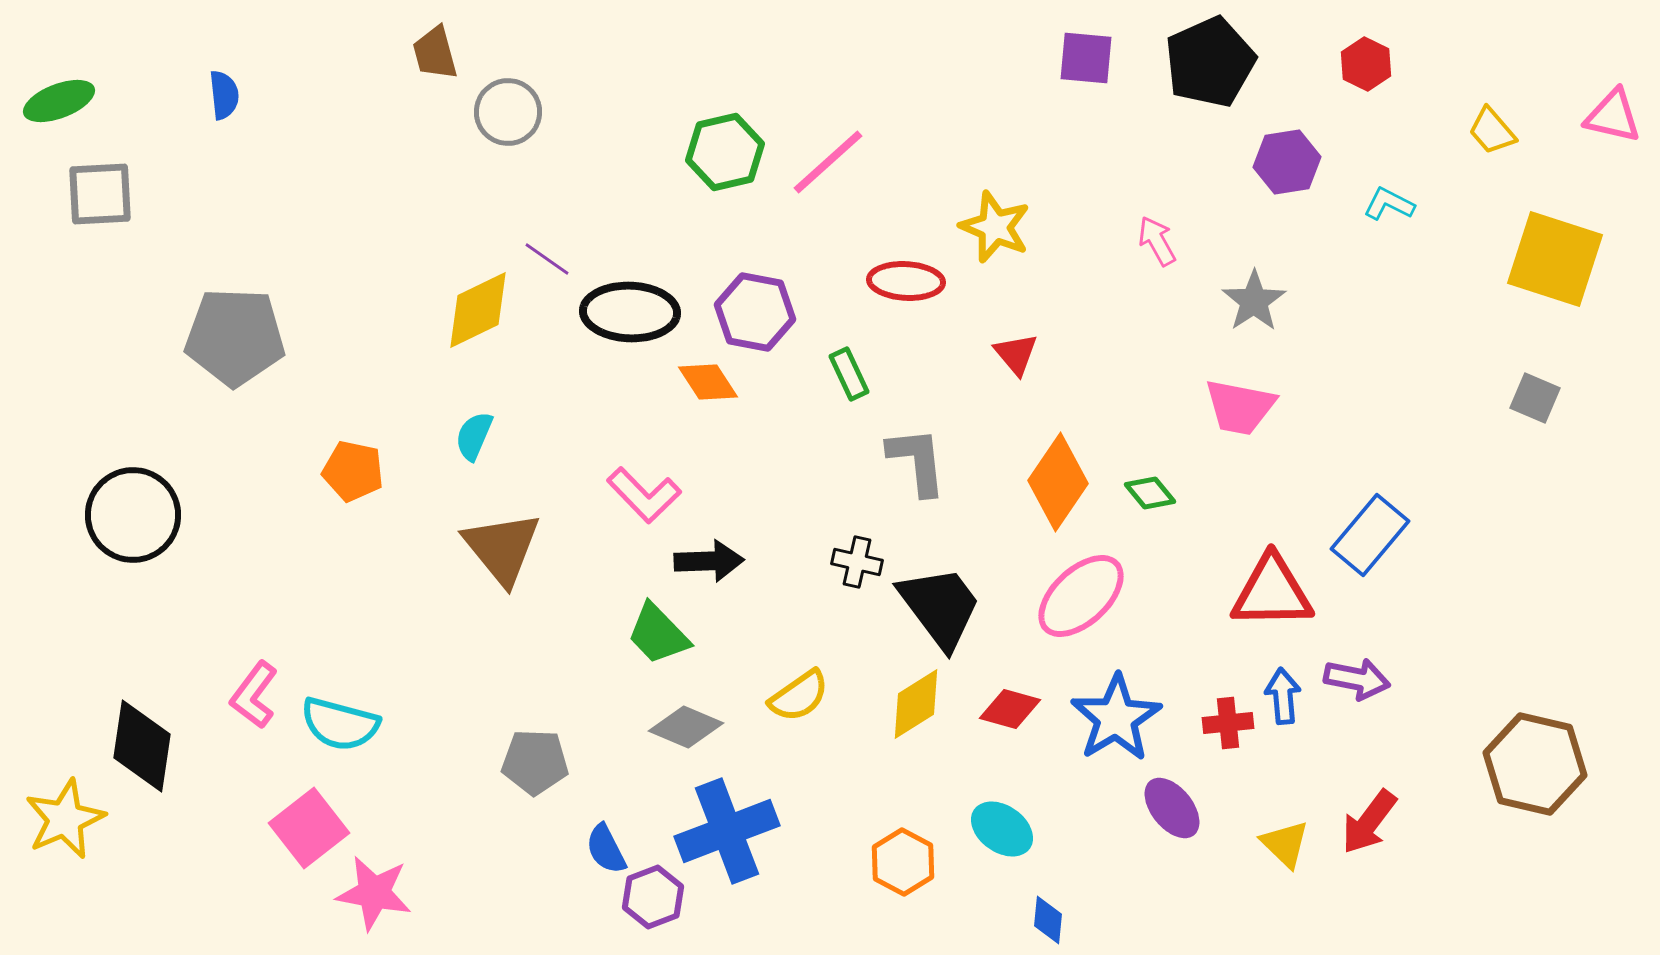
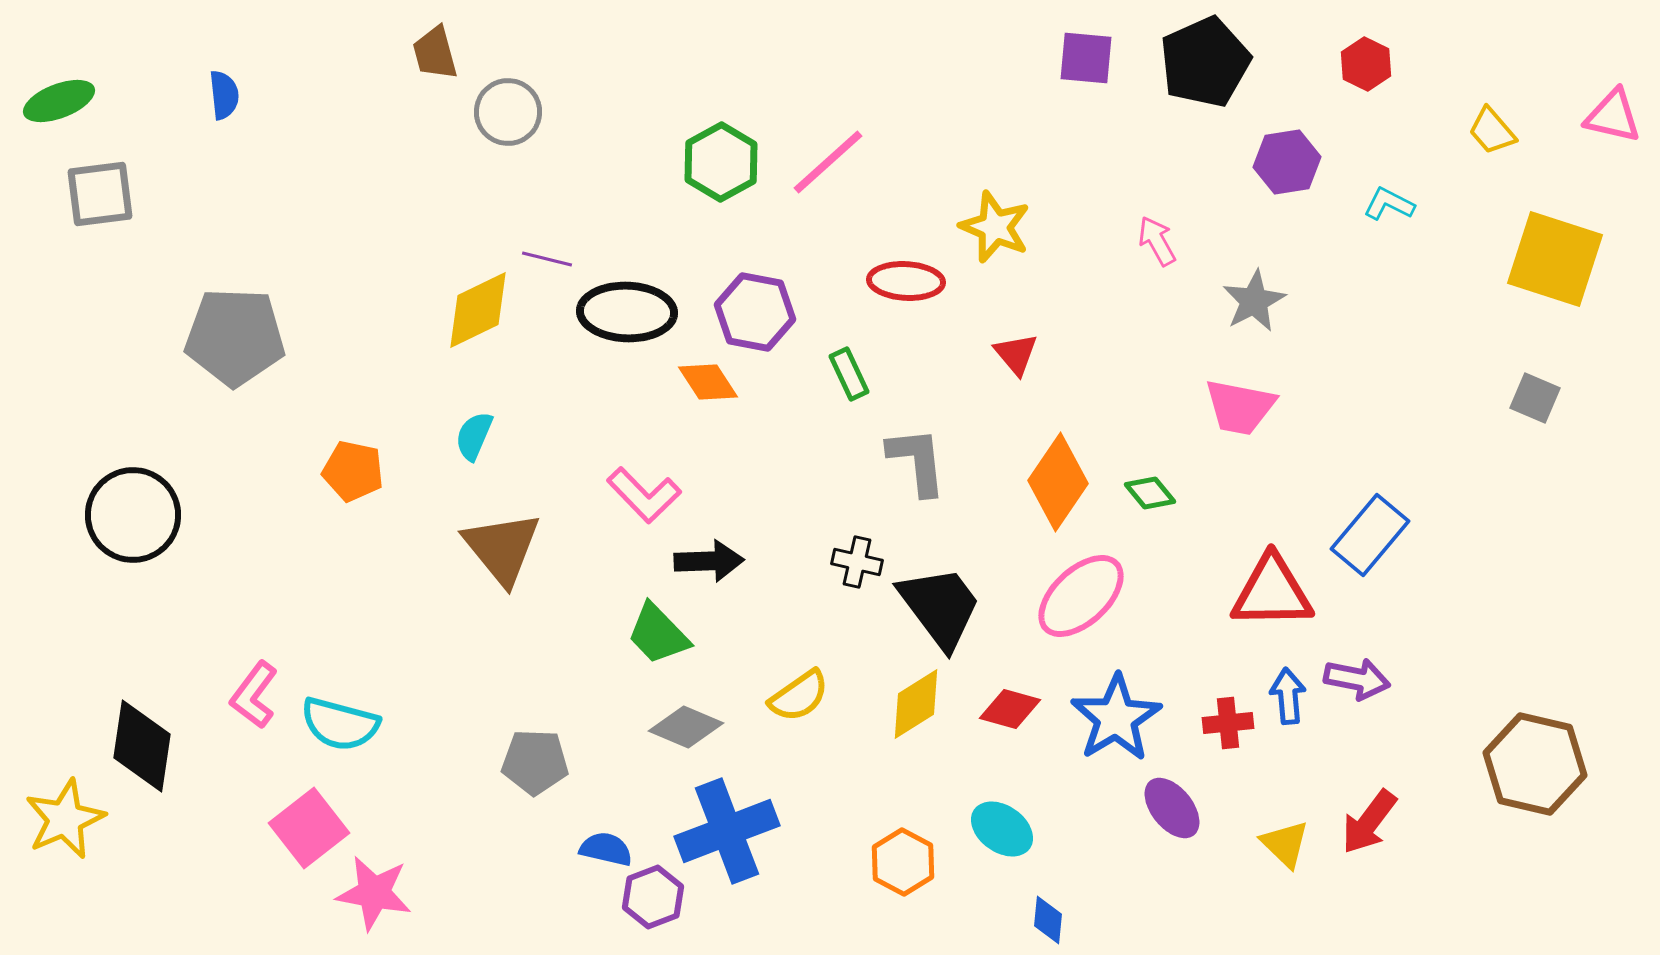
black pentagon at (1210, 62): moved 5 px left
green hexagon at (725, 152): moved 4 px left, 10 px down; rotated 16 degrees counterclockwise
gray square at (100, 194): rotated 4 degrees counterclockwise
purple line at (547, 259): rotated 21 degrees counterclockwise
gray star at (1254, 301): rotated 6 degrees clockwise
black ellipse at (630, 312): moved 3 px left
blue arrow at (1283, 696): moved 5 px right
blue semicircle at (606, 849): rotated 130 degrees clockwise
